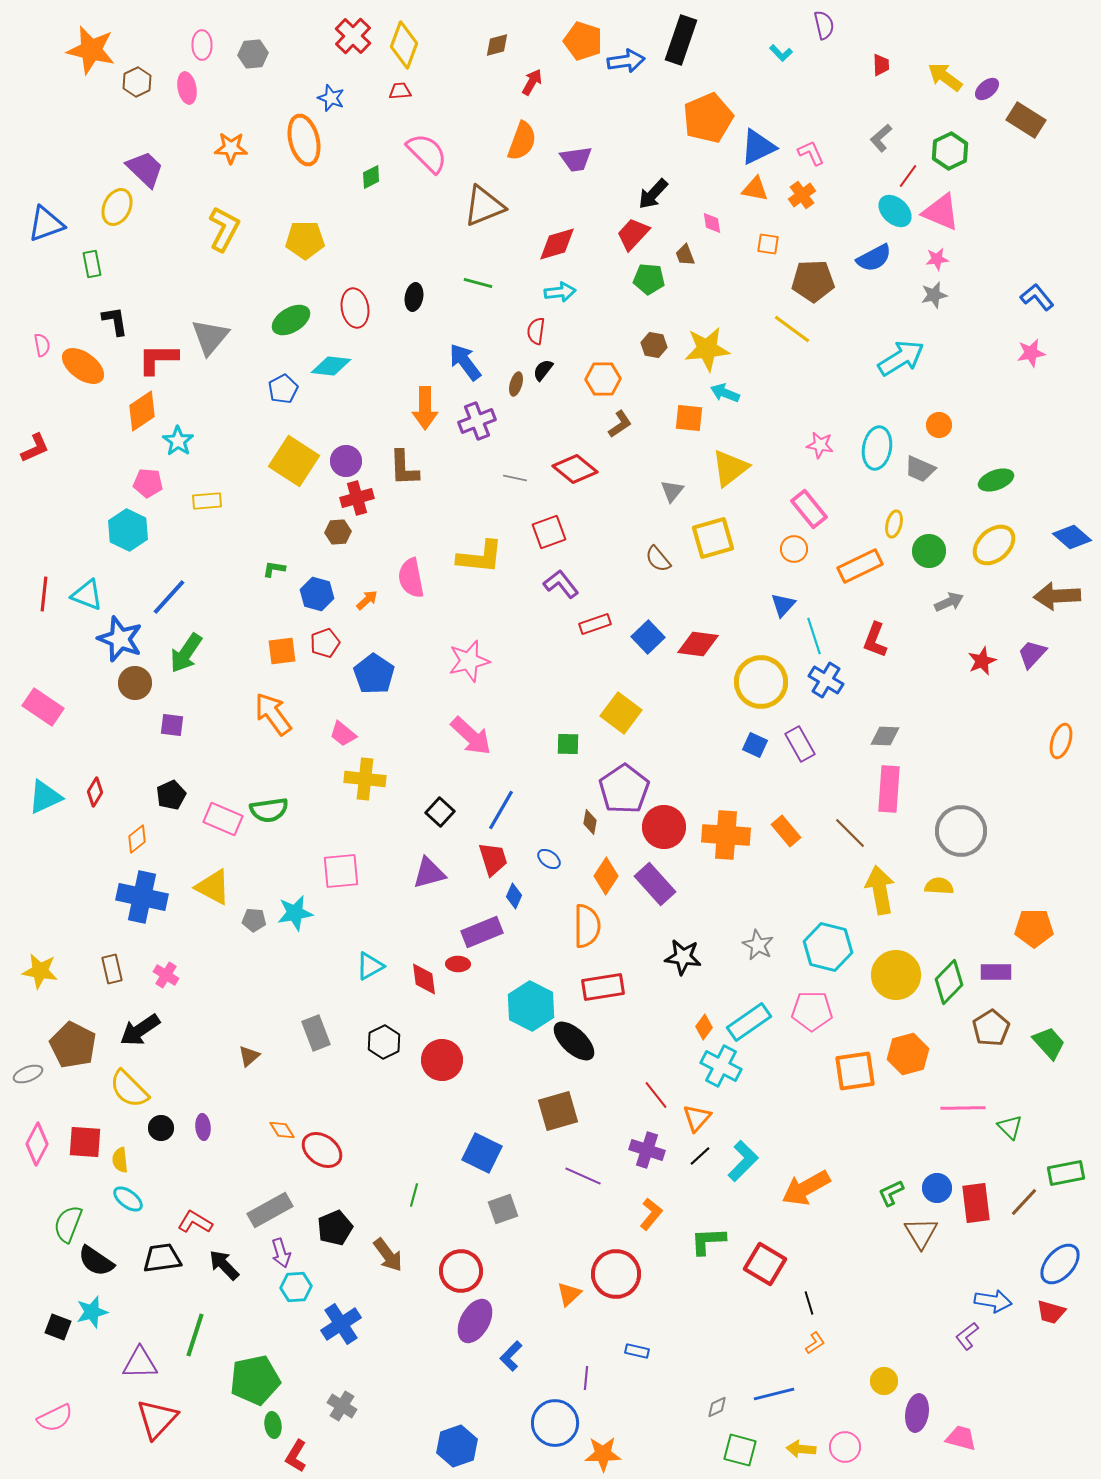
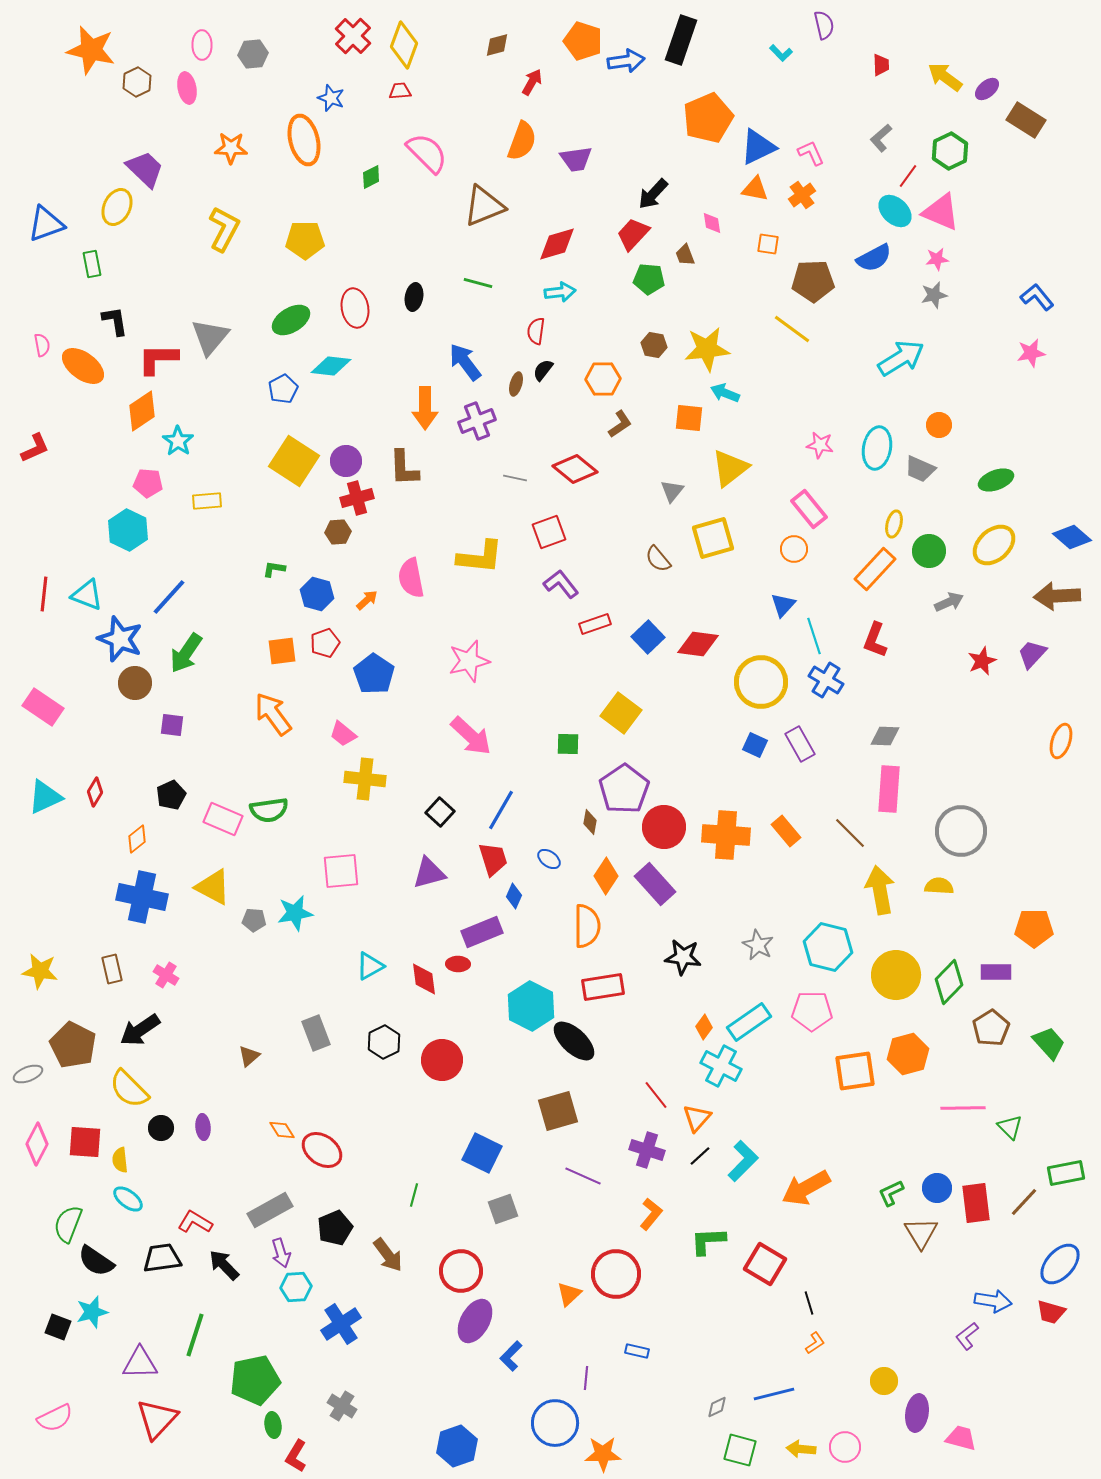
orange rectangle at (860, 566): moved 15 px right, 3 px down; rotated 21 degrees counterclockwise
